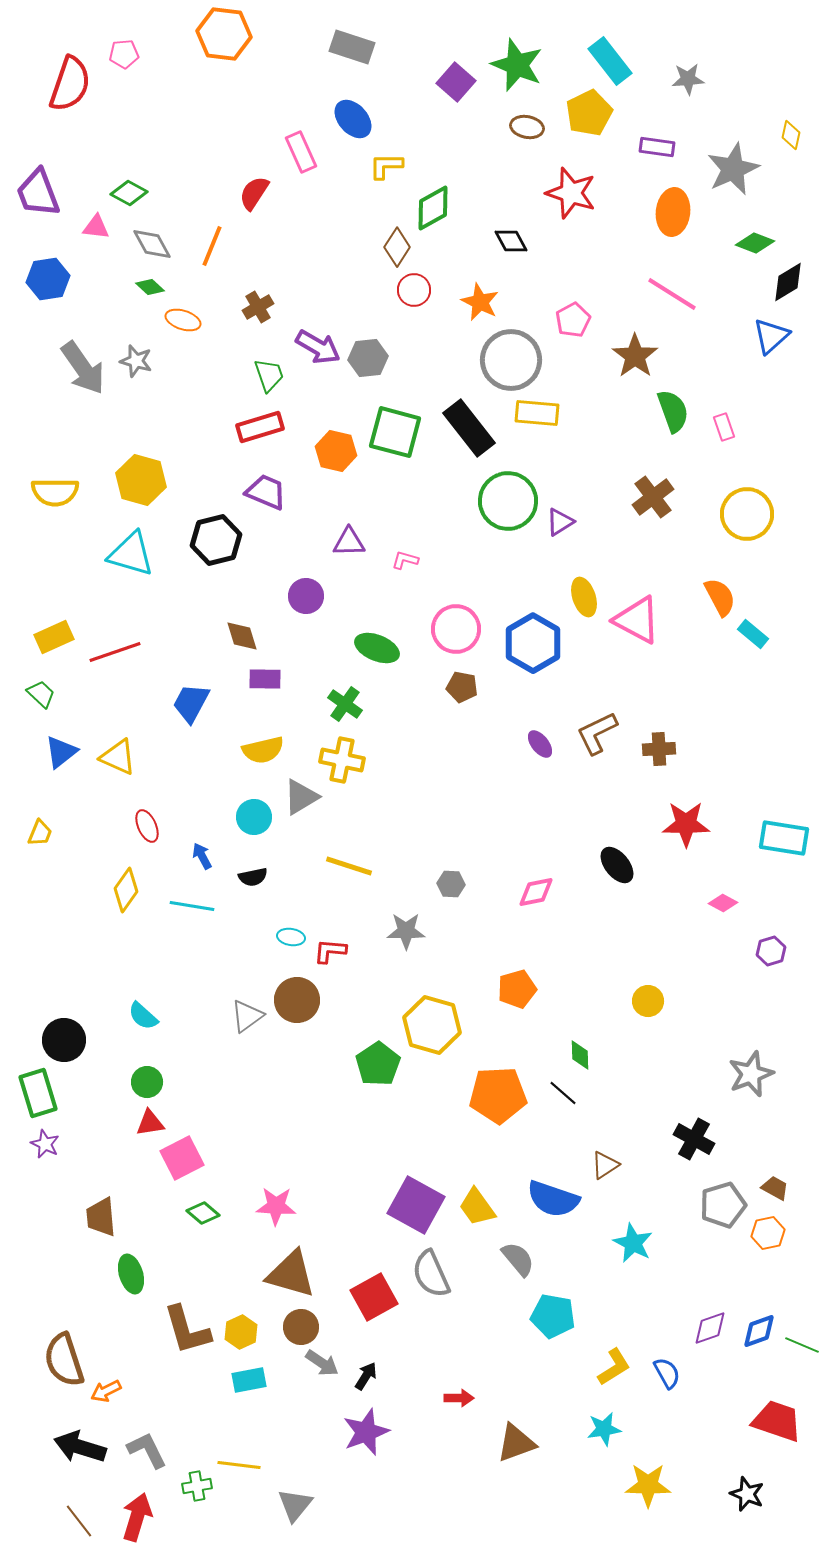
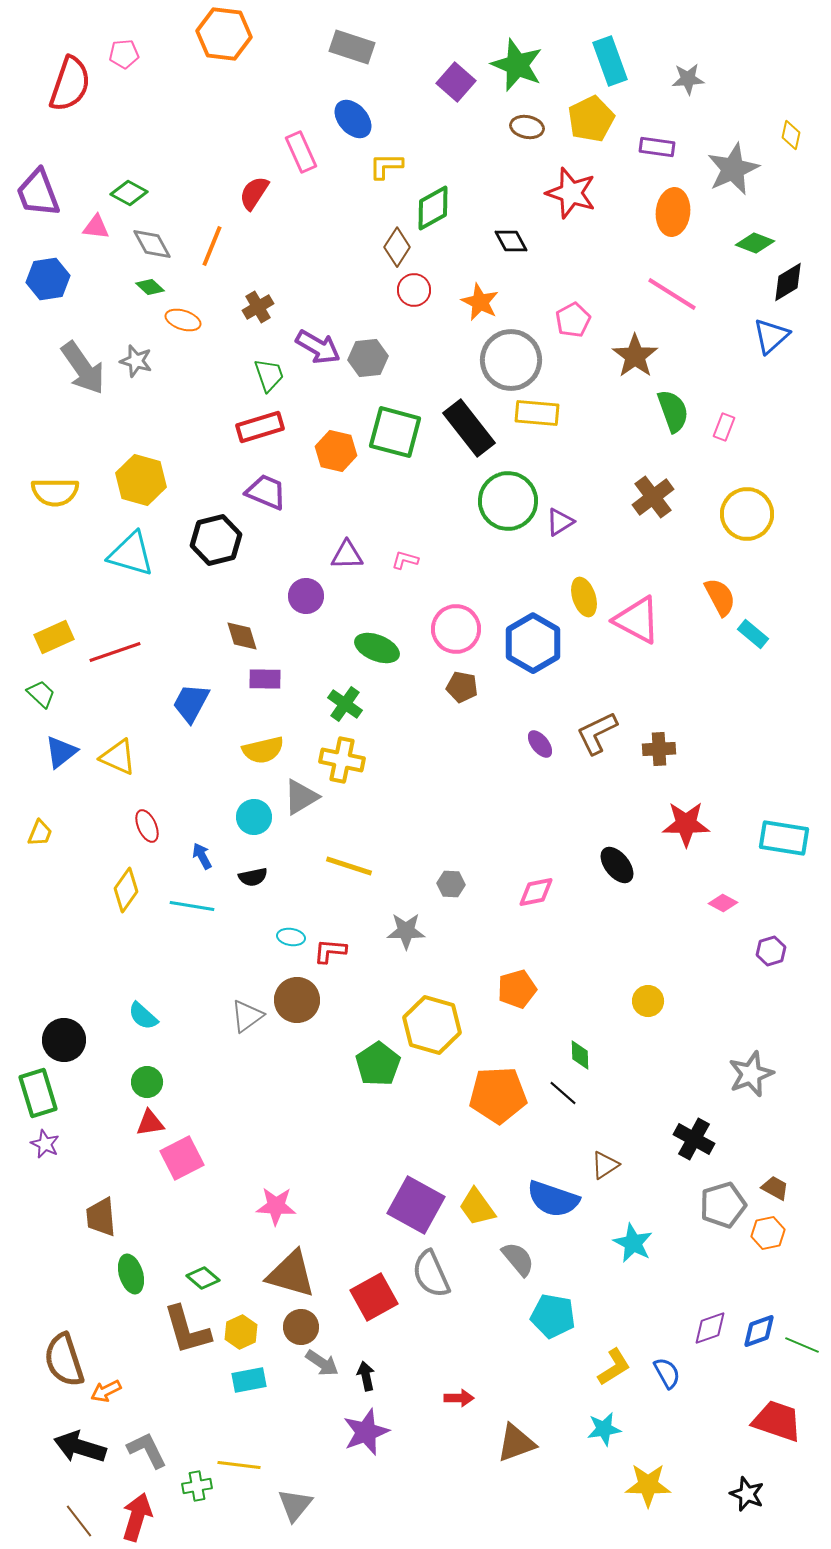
cyan rectangle at (610, 61): rotated 18 degrees clockwise
yellow pentagon at (589, 113): moved 2 px right, 6 px down
pink rectangle at (724, 427): rotated 40 degrees clockwise
purple triangle at (349, 542): moved 2 px left, 13 px down
green diamond at (203, 1213): moved 65 px down
black arrow at (366, 1376): rotated 44 degrees counterclockwise
